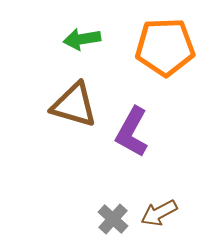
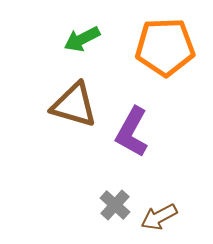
green arrow: rotated 18 degrees counterclockwise
brown arrow: moved 4 px down
gray cross: moved 2 px right, 14 px up
